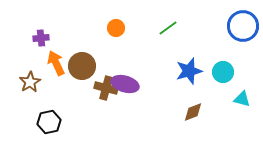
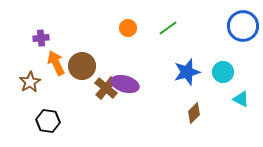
orange circle: moved 12 px right
blue star: moved 2 px left, 1 px down
brown cross: rotated 25 degrees clockwise
cyan triangle: moved 1 px left; rotated 12 degrees clockwise
brown diamond: moved 1 px right, 1 px down; rotated 25 degrees counterclockwise
black hexagon: moved 1 px left, 1 px up; rotated 20 degrees clockwise
